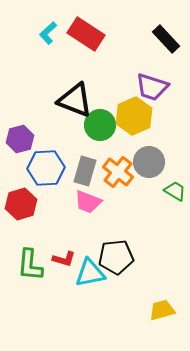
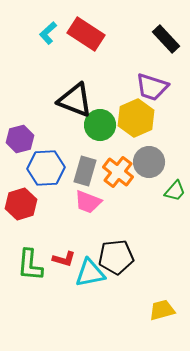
yellow hexagon: moved 2 px right, 2 px down
green trapezoid: rotated 100 degrees clockwise
